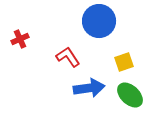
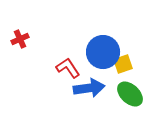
blue circle: moved 4 px right, 31 px down
red L-shape: moved 11 px down
yellow square: moved 1 px left, 2 px down
green ellipse: moved 1 px up
